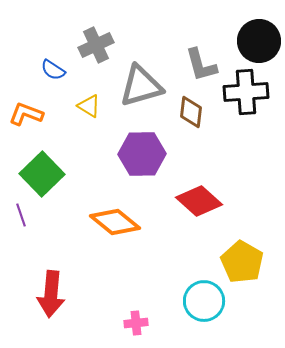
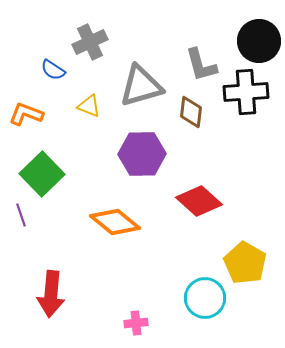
gray cross: moved 6 px left, 3 px up
yellow triangle: rotated 10 degrees counterclockwise
yellow pentagon: moved 3 px right, 1 px down
cyan circle: moved 1 px right, 3 px up
